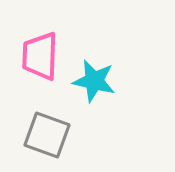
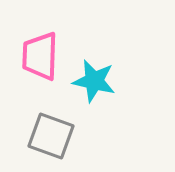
gray square: moved 4 px right, 1 px down
